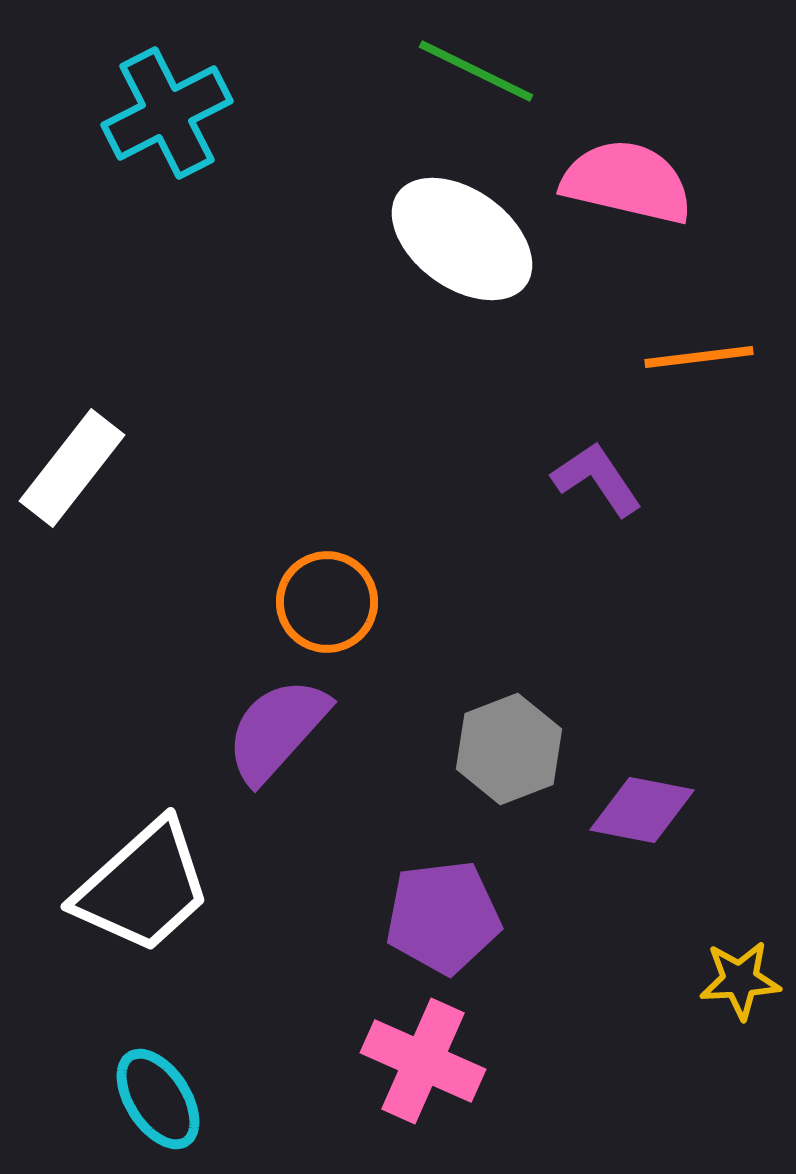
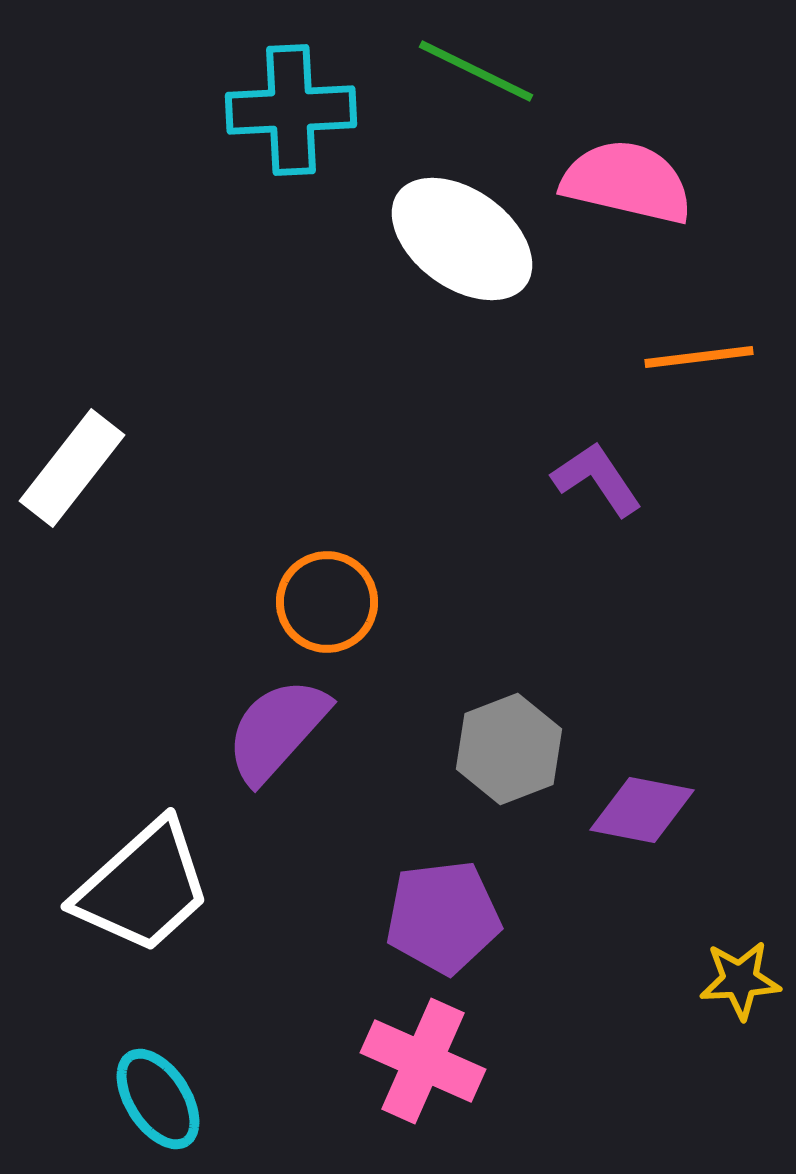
cyan cross: moved 124 px right, 3 px up; rotated 24 degrees clockwise
